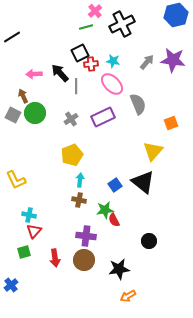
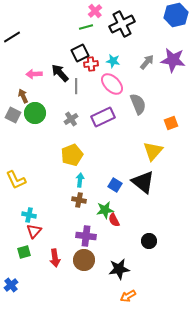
blue square: rotated 24 degrees counterclockwise
